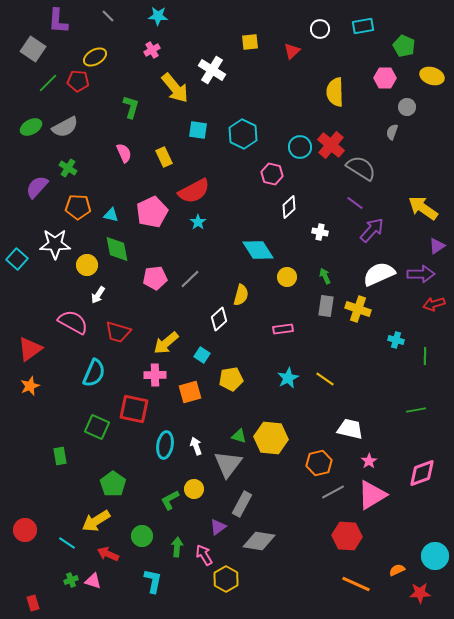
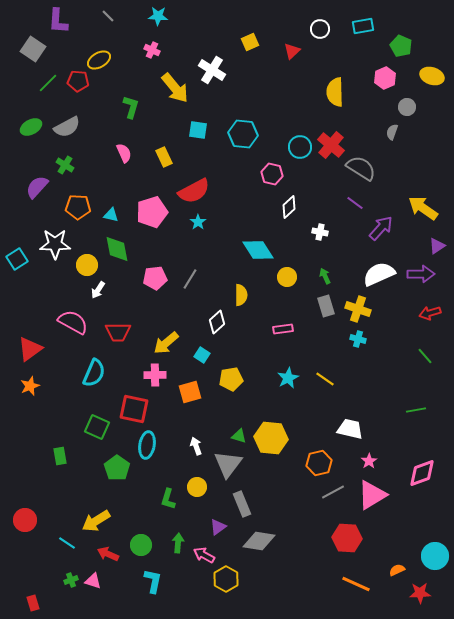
yellow square at (250, 42): rotated 18 degrees counterclockwise
green pentagon at (404, 46): moved 3 px left
pink cross at (152, 50): rotated 35 degrees counterclockwise
yellow ellipse at (95, 57): moved 4 px right, 3 px down
pink hexagon at (385, 78): rotated 25 degrees counterclockwise
gray semicircle at (65, 127): moved 2 px right
cyan hexagon at (243, 134): rotated 20 degrees counterclockwise
green cross at (68, 168): moved 3 px left, 3 px up
pink pentagon at (152, 212): rotated 8 degrees clockwise
purple arrow at (372, 230): moved 9 px right, 2 px up
cyan square at (17, 259): rotated 15 degrees clockwise
gray line at (190, 279): rotated 15 degrees counterclockwise
white arrow at (98, 295): moved 5 px up
yellow semicircle at (241, 295): rotated 15 degrees counterclockwise
red arrow at (434, 304): moved 4 px left, 9 px down
gray rectangle at (326, 306): rotated 25 degrees counterclockwise
white diamond at (219, 319): moved 2 px left, 3 px down
red trapezoid at (118, 332): rotated 16 degrees counterclockwise
cyan cross at (396, 340): moved 38 px left, 1 px up
green line at (425, 356): rotated 42 degrees counterclockwise
cyan ellipse at (165, 445): moved 18 px left
green pentagon at (113, 484): moved 4 px right, 16 px up
yellow circle at (194, 489): moved 3 px right, 2 px up
green L-shape at (170, 500): moved 2 px left, 1 px up; rotated 45 degrees counterclockwise
gray rectangle at (242, 504): rotated 50 degrees counterclockwise
red circle at (25, 530): moved 10 px up
green circle at (142, 536): moved 1 px left, 9 px down
red hexagon at (347, 536): moved 2 px down
green arrow at (177, 547): moved 1 px right, 4 px up
pink arrow at (204, 555): rotated 30 degrees counterclockwise
